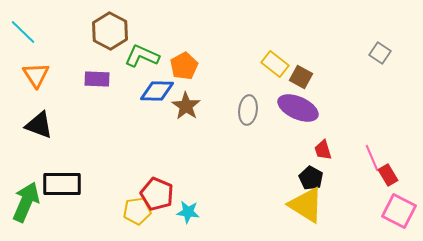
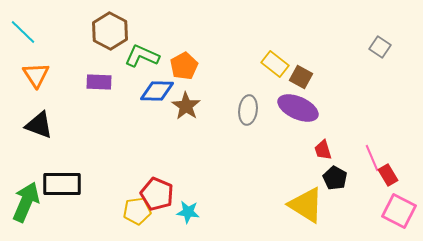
gray square: moved 6 px up
purple rectangle: moved 2 px right, 3 px down
black pentagon: moved 24 px right
